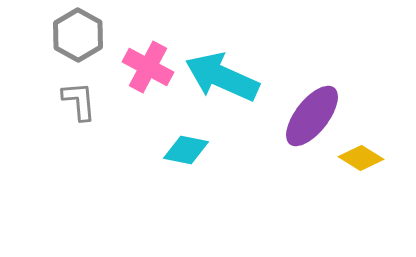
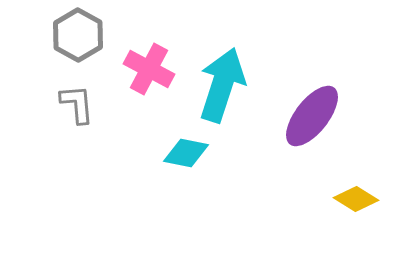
pink cross: moved 1 px right, 2 px down
cyan arrow: moved 8 px down; rotated 84 degrees clockwise
gray L-shape: moved 2 px left, 3 px down
cyan diamond: moved 3 px down
yellow diamond: moved 5 px left, 41 px down
